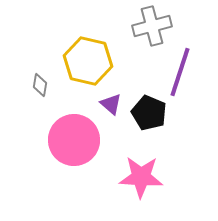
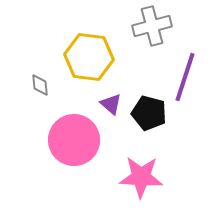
yellow hexagon: moved 1 px right, 4 px up; rotated 6 degrees counterclockwise
purple line: moved 5 px right, 5 px down
gray diamond: rotated 15 degrees counterclockwise
black pentagon: rotated 8 degrees counterclockwise
